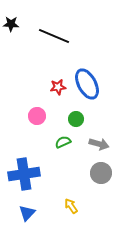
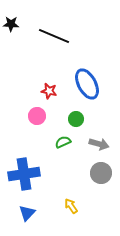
red star: moved 9 px left, 4 px down; rotated 21 degrees clockwise
